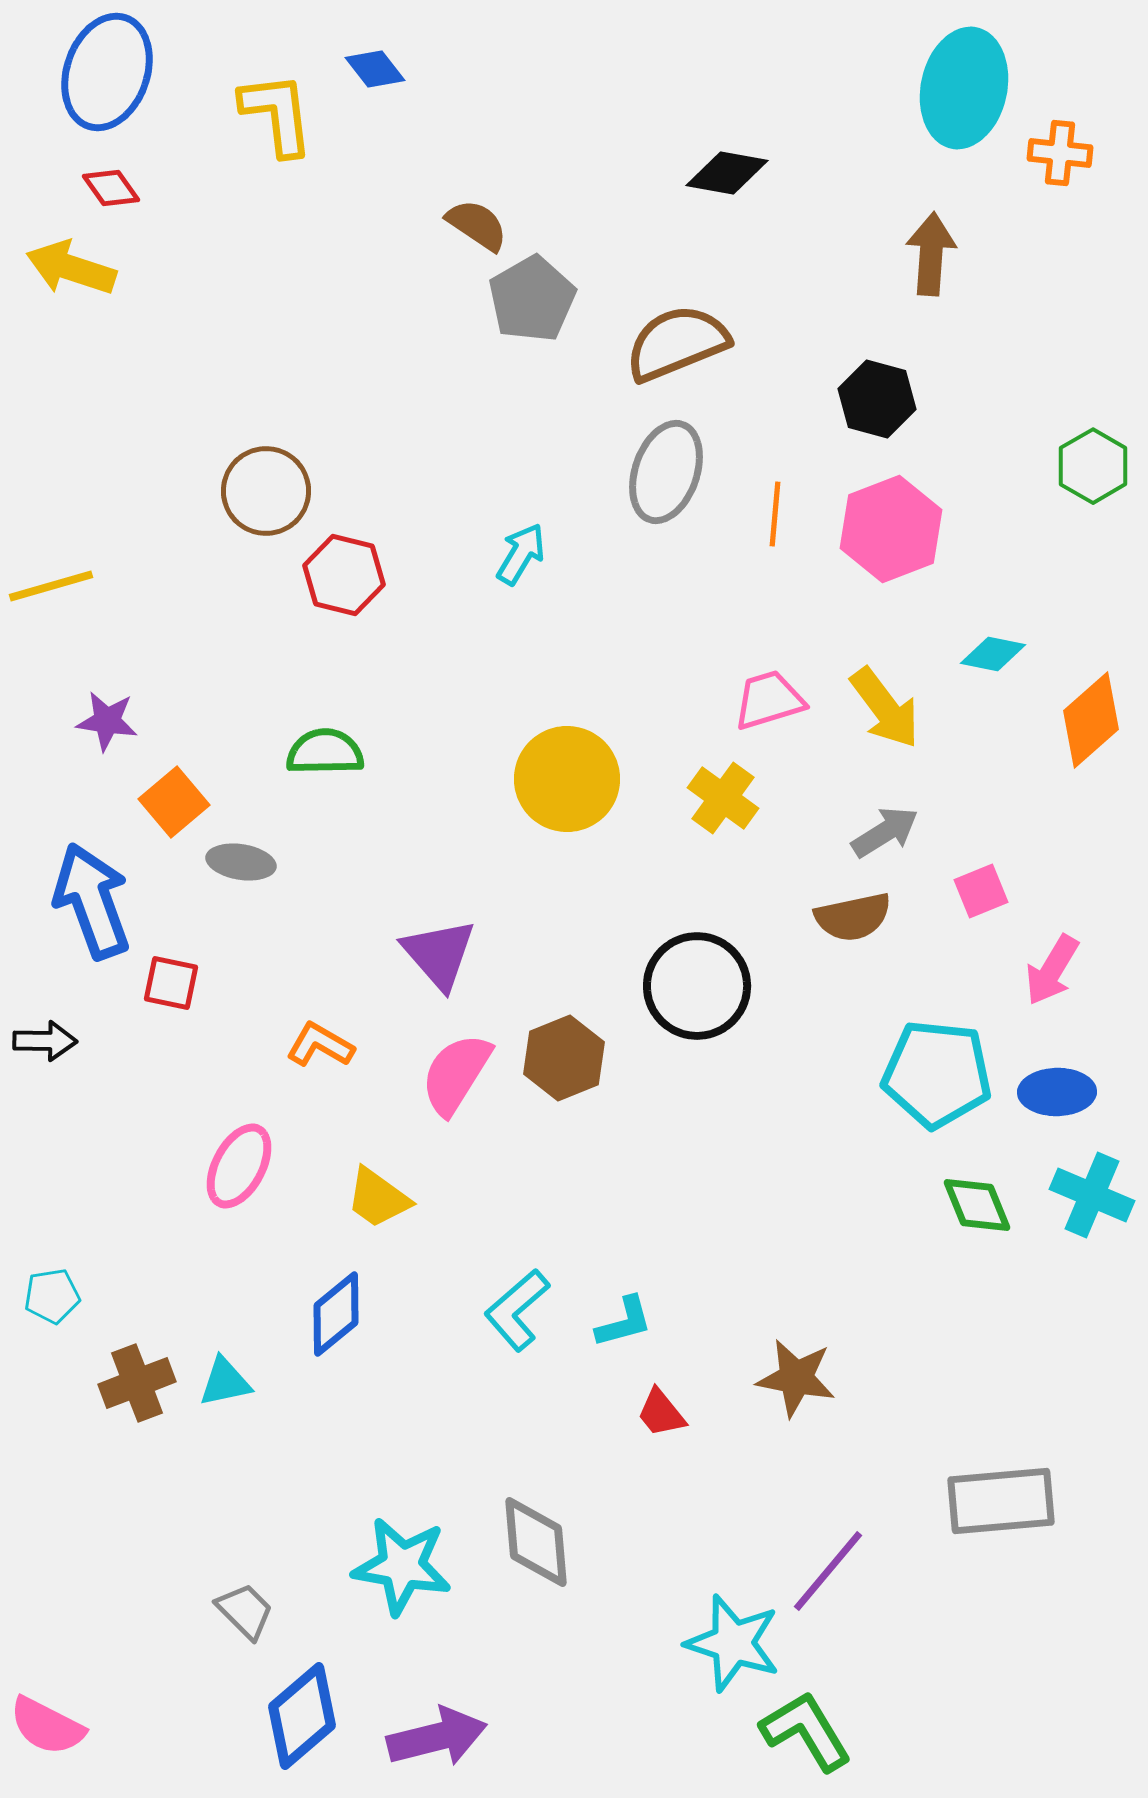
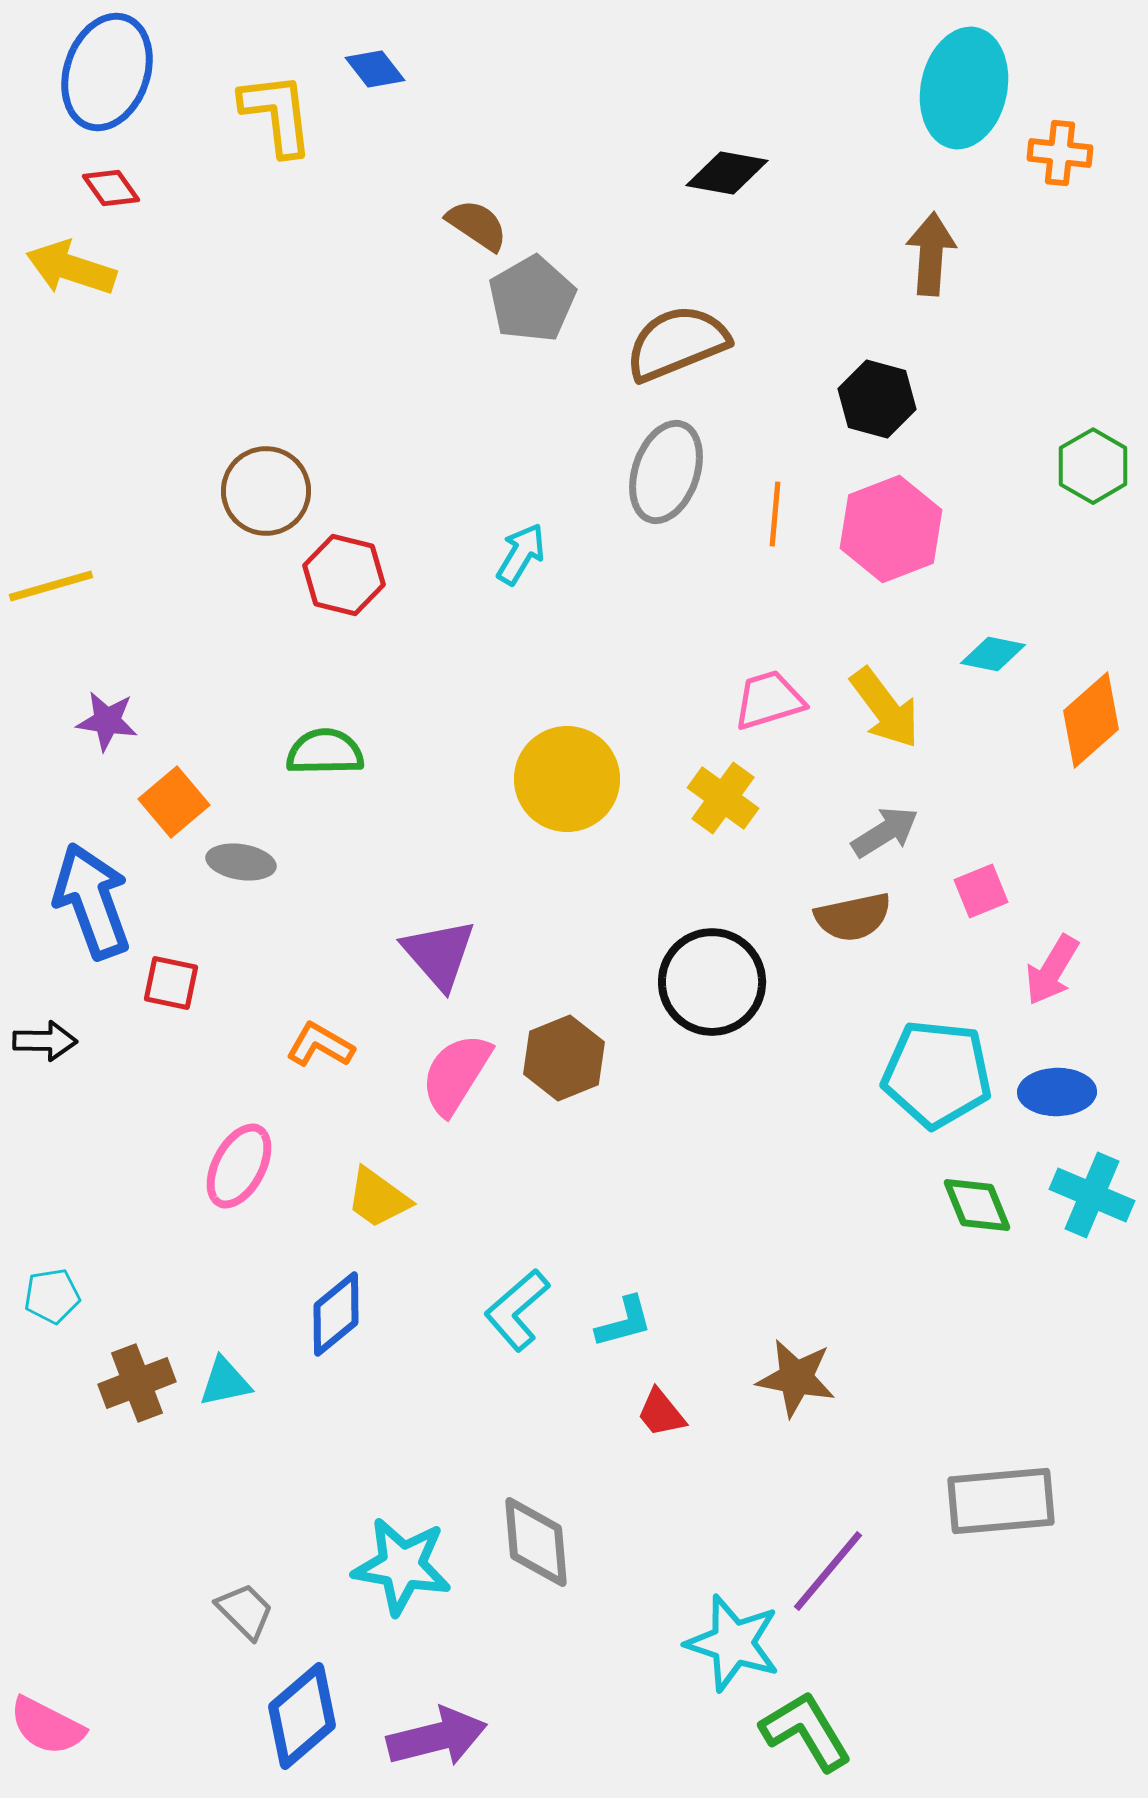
black circle at (697, 986): moved 15 px right, 4 px up
